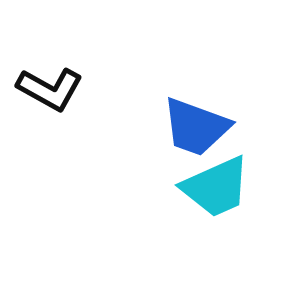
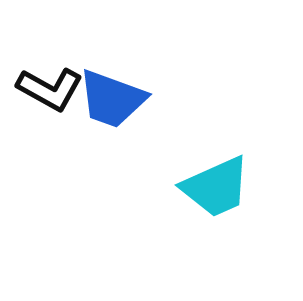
blue trapezoid: moved 84 px left, 28 px up
